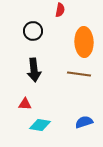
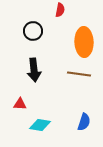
red triangle: moved 5 px left
blue semicircle: rotated 126 degrees clockwise
